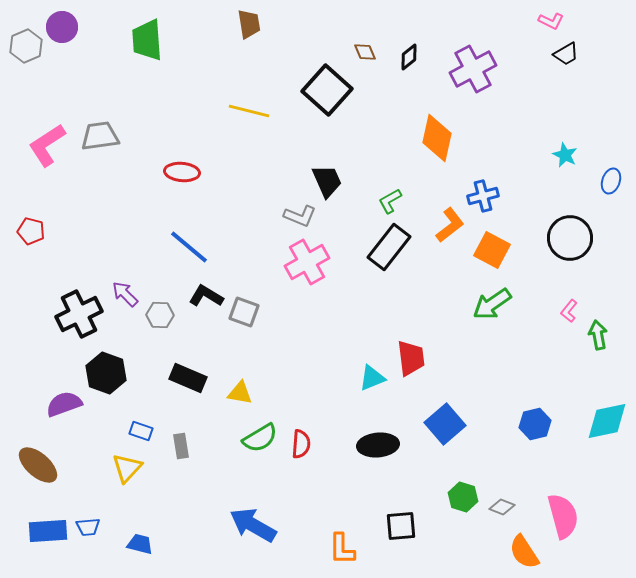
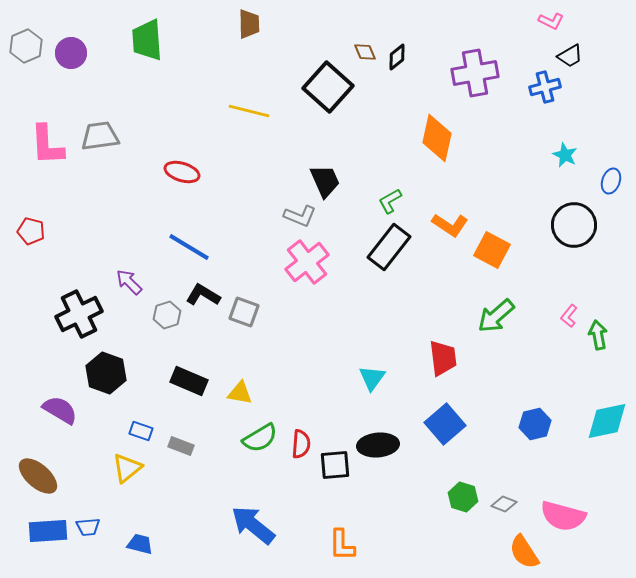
brown trapezoid at (249, 24): rotated 8 degrees clockwise
purple circle at (62, 27): moved 9 px right, 26 px down
black trapezoid at (566, 54): moved 4 px right, 2 px down
black diamond at (409, 57): moved 12 px left
purple cross at (473, 69): moved 2 px right, 4 px down; rotated 18 degrees clockwise
black square at (327, 90): moved 1 px right, 3 px up
pink L-shape at (47, 145): rotated 60 degrees counterclockwise
red ellipse at (182, 172): rotated 12 degrees clockwise
black trapezoid at (327, 181): moved 2 px left
blue cross at (483, 196): moved 62 px right, 109 px up
orange L-shape at (450, 225): rotated 72 degrees clockwise
black circle at (570, 238): moved 4 px right, 13 px up
blue line at (189, 247): rotated 9 degrees counterclockwise
pink cross at (307, 262): rotated 9 degrees counterclockwise
purple arrow at (125, 294): moved 4 px right, 12 px up
black L-shape at (206, 296): moved 3 px left, 1 px up
green arrow at (492, 304): moved 4 px right, 12 px down; rotated 6 degrees counterclockwise
pink L-shape at (569, 311): moved 5 px down
gray hexagon at (160, 315): moved 7 px right; rotated 20 degrees counterclockwise
red trapezoid at (411, 358): moved 32 px right
black rectangle at (188, 378): moved 1 px right, 3 px down
cyan triangle at (372, 378): rotated 32 degrees counterclockwise
purple semicircle at (64, 404): moved 4 px left, 6 px down; rotated 51 degrees clockwise
gray rectangle at (181, 446): rotated 60 degrees counterclockwise
brown ellipse at (38, 465): moved 11 px down
yellow triangle at (127, 468): rotated 8 degrees clockwise
gray diamond at (502, 507): moved 2 px right, 3 px up
pink semicircle at (563, 516): rotated 120 degrees clockwise
blue arrow at (253, 525): rotated 9 degrees clockwise
black square at (401, 526): moved 66 px left, 61 px up
orange L-shape at (342, 549): moved 4 px up
